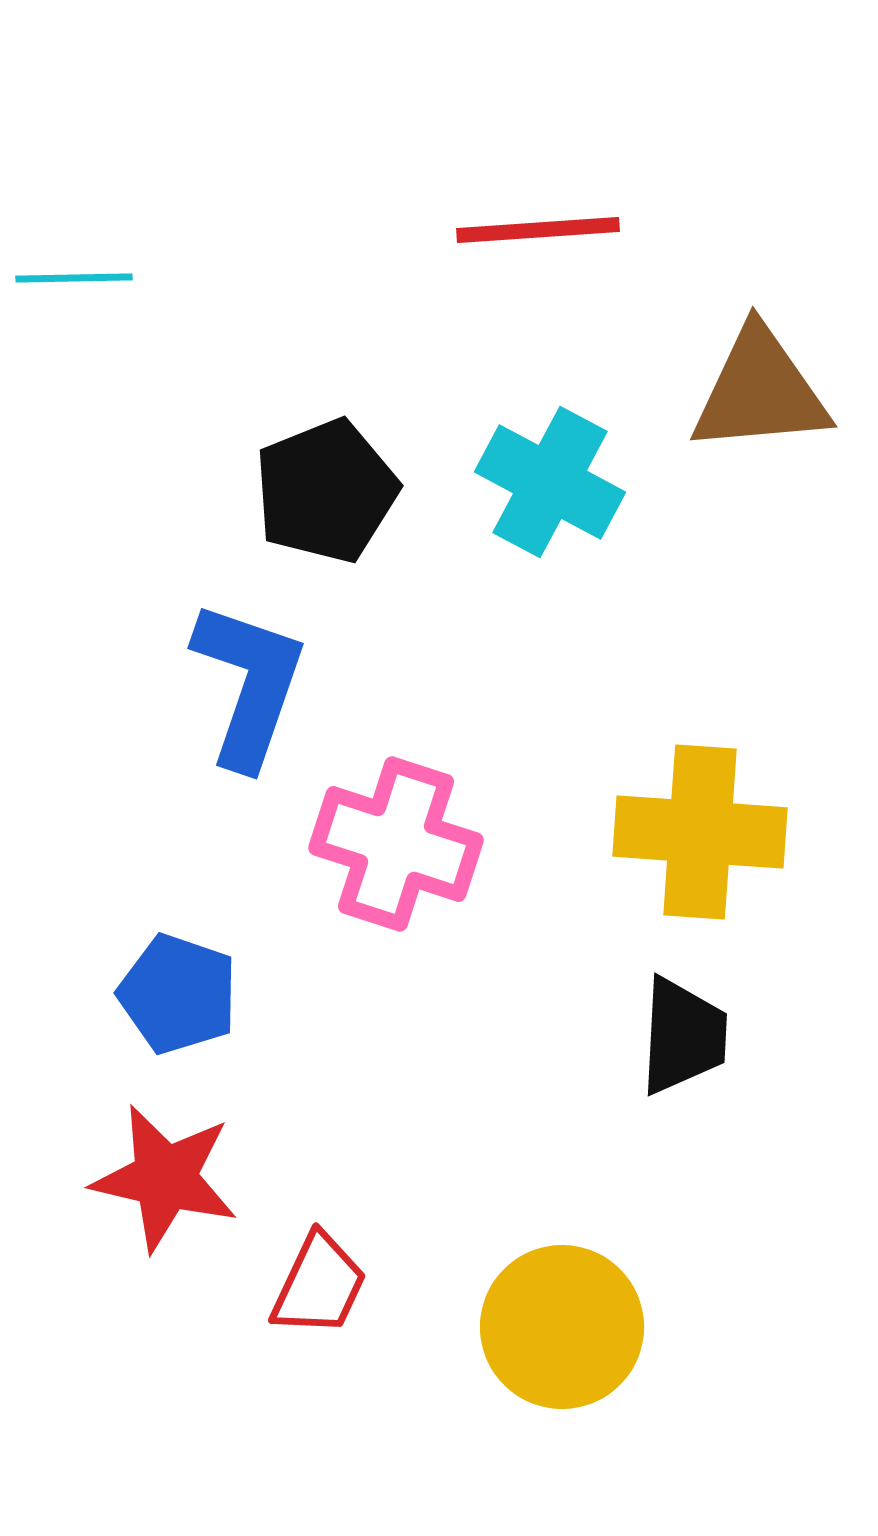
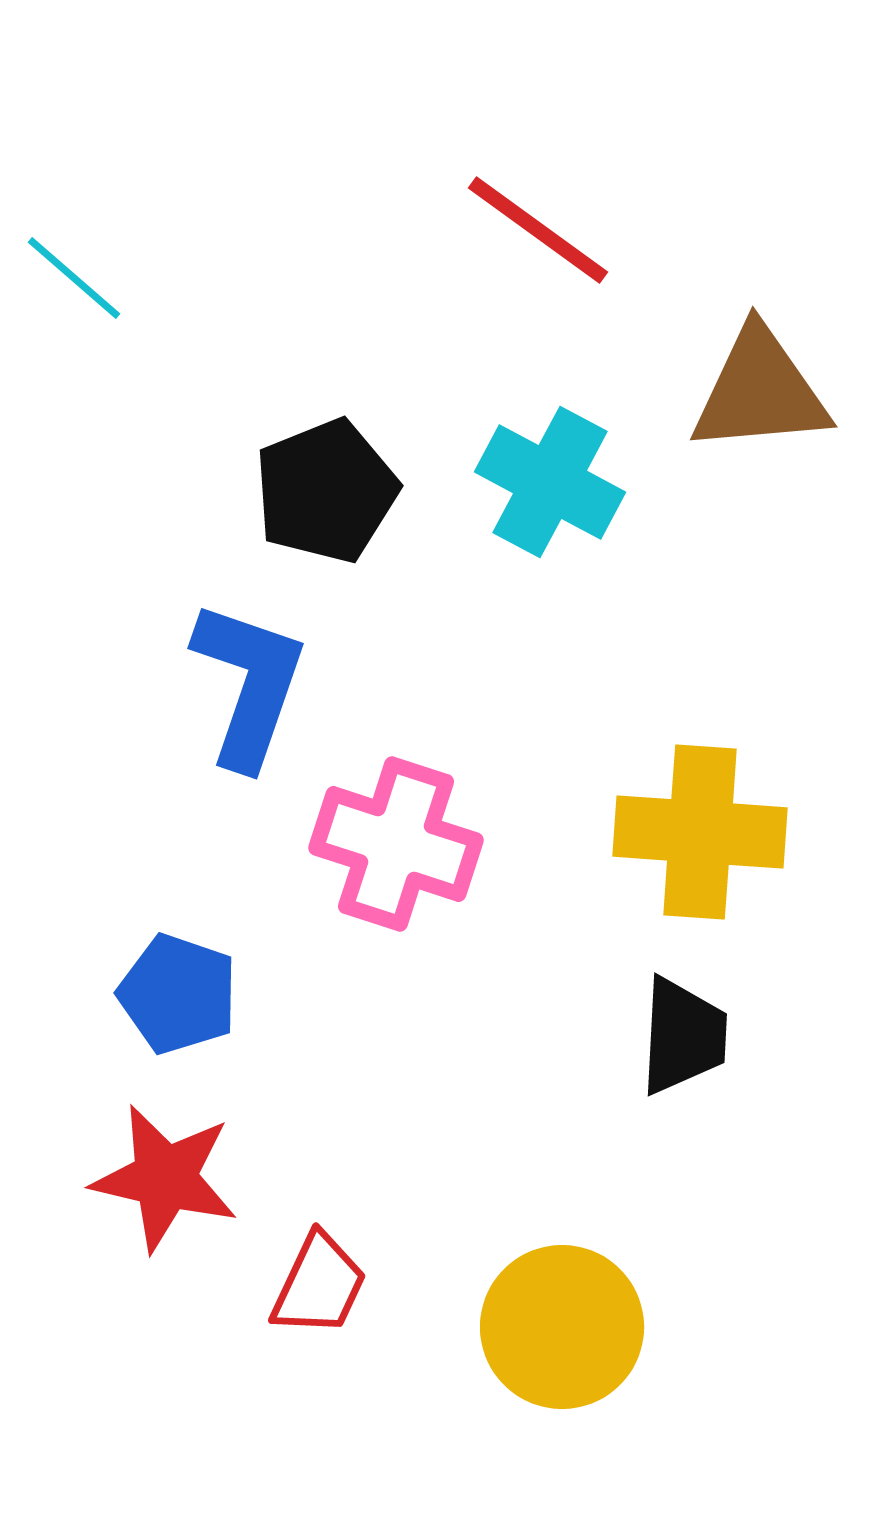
red line: rotated 40 degrees clockwise
cyan line: rotated 42 degrees clockwise
